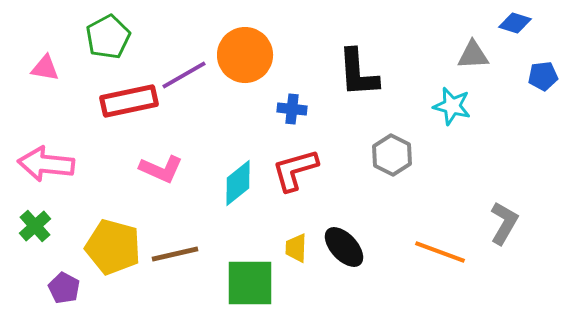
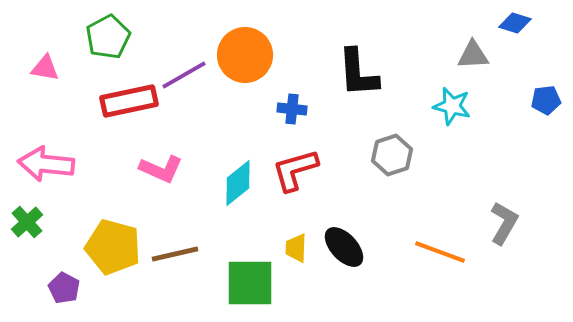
blue pentagon: moved 3 px right, 24 px down
gray hexagon: rotated 15 degrees clockwise
green cross: moved 8 px left, 4 px up
